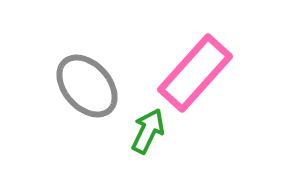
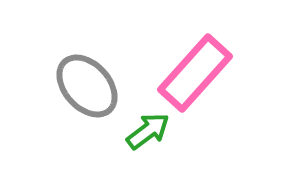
green arrow: rotated 27 degrees clockwise
